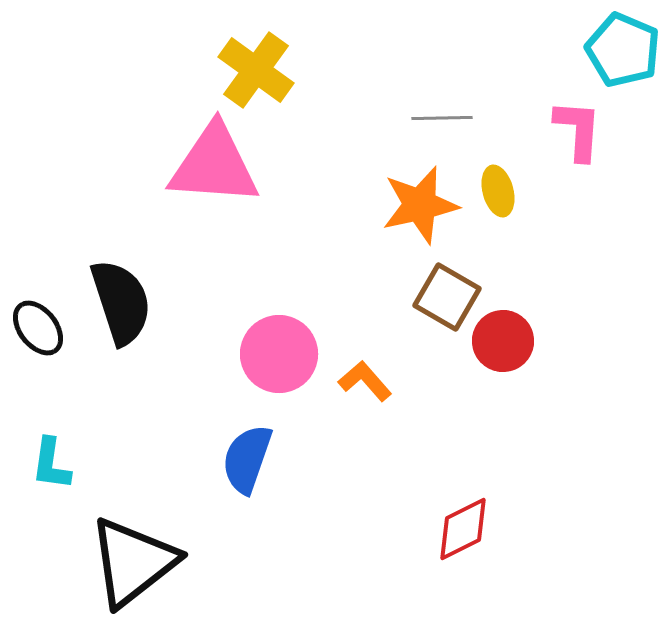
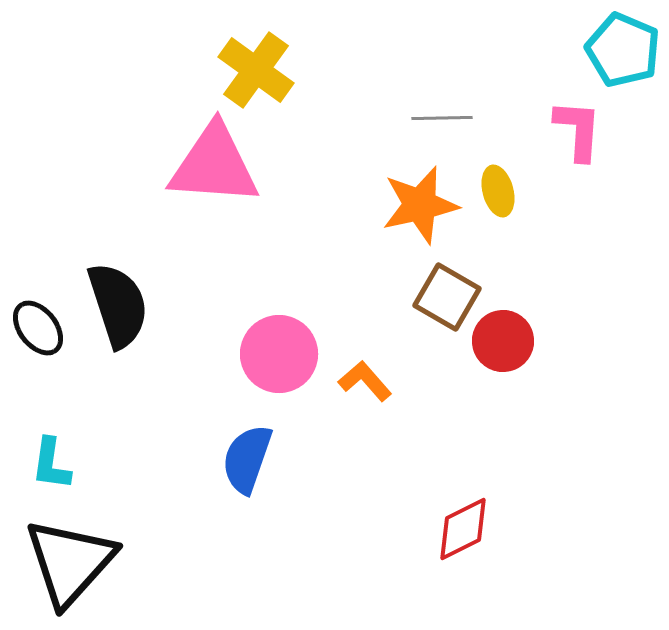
black semicircle: moved 3 px left, 3 px down
black triangle: moved 63 px left; rotated 10 degrees counterclockwise
